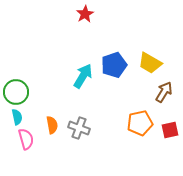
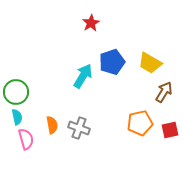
red star: moved 6 px right, 9 px down
blue pentagon: moved 2 px left, 3 px up
